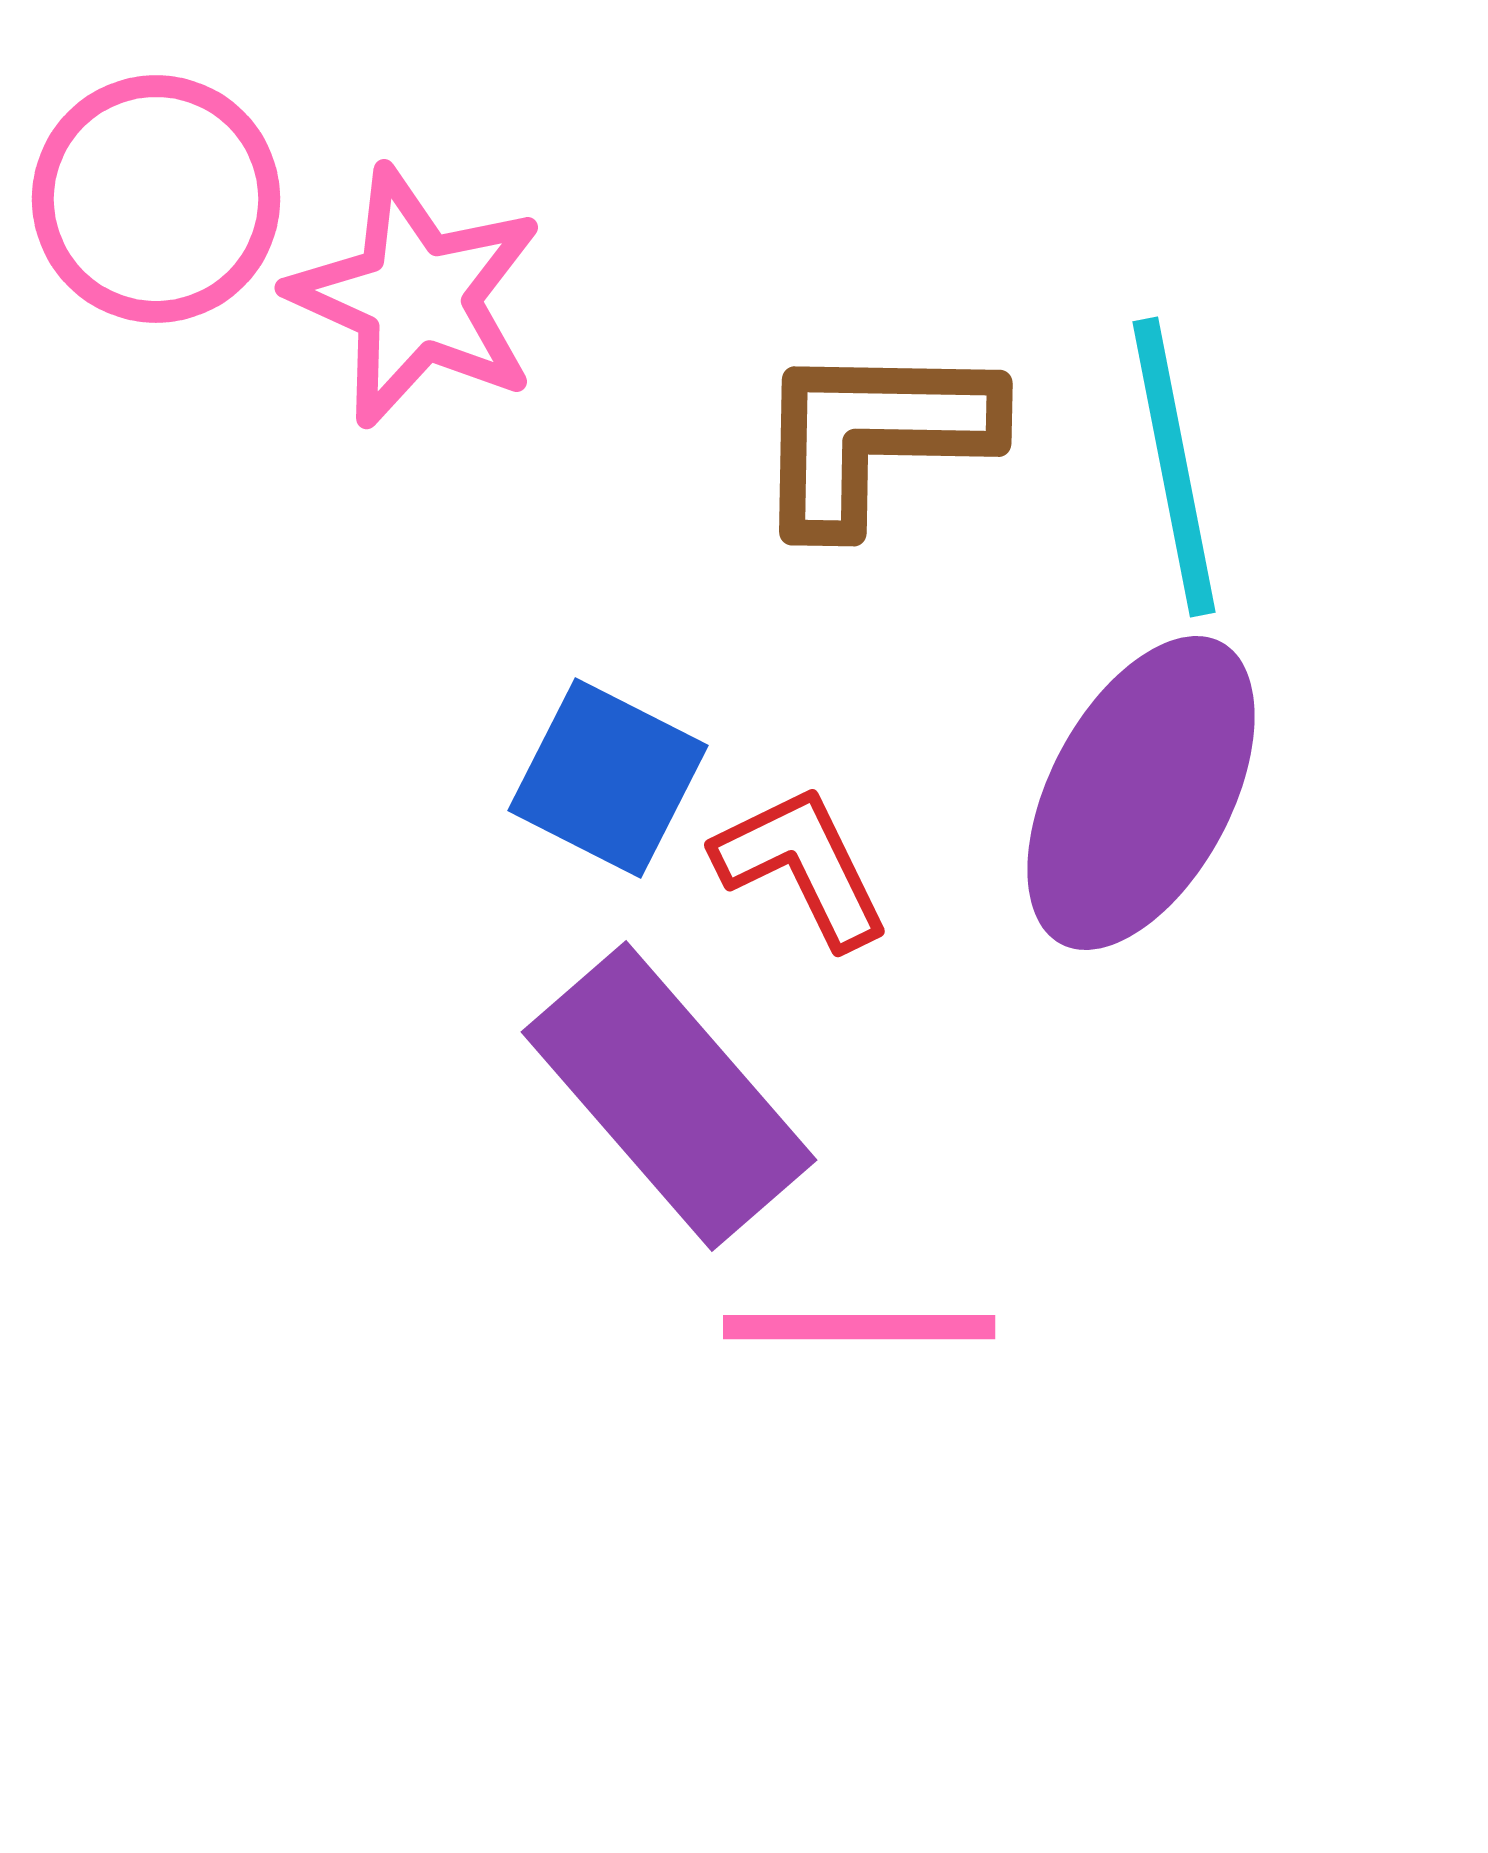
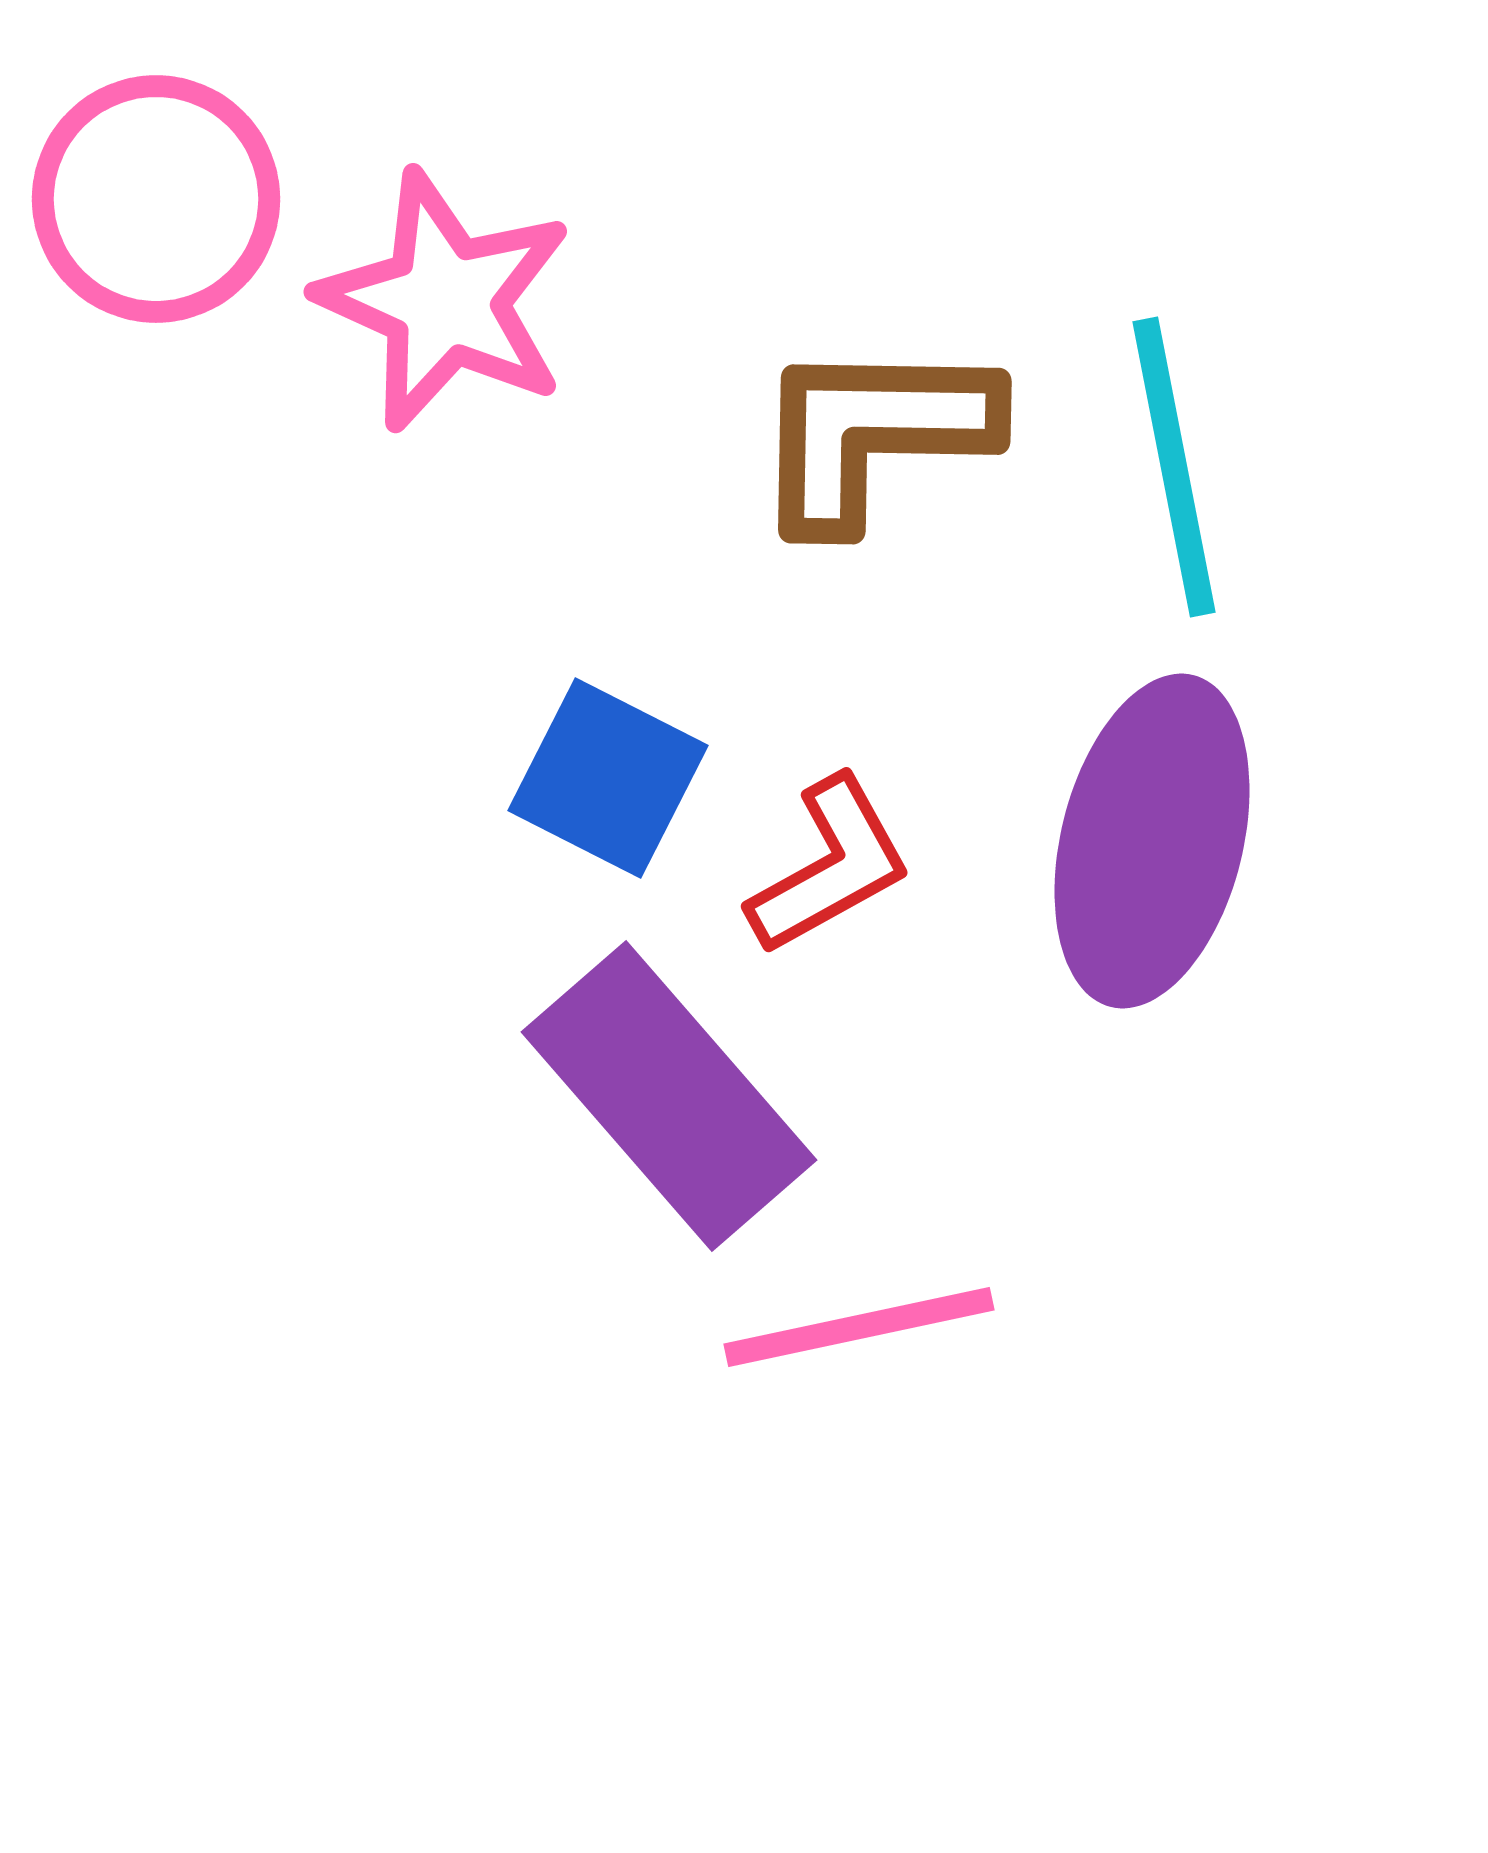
pink star: moved 29 px right, 4 px down
brown L-shape: moved 1 px left, 2 px up
purple ellipse: moved 11 px right, 48 px down; rotated 14 degrees counterclockwise
red L-shape: moved 28 px right; rotated 87 degrees clockwise
pink line: rotated 12 degrees counterclockwise
